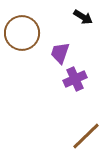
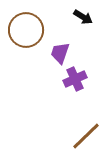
brown circle: moved 4 px right, 3 px up
